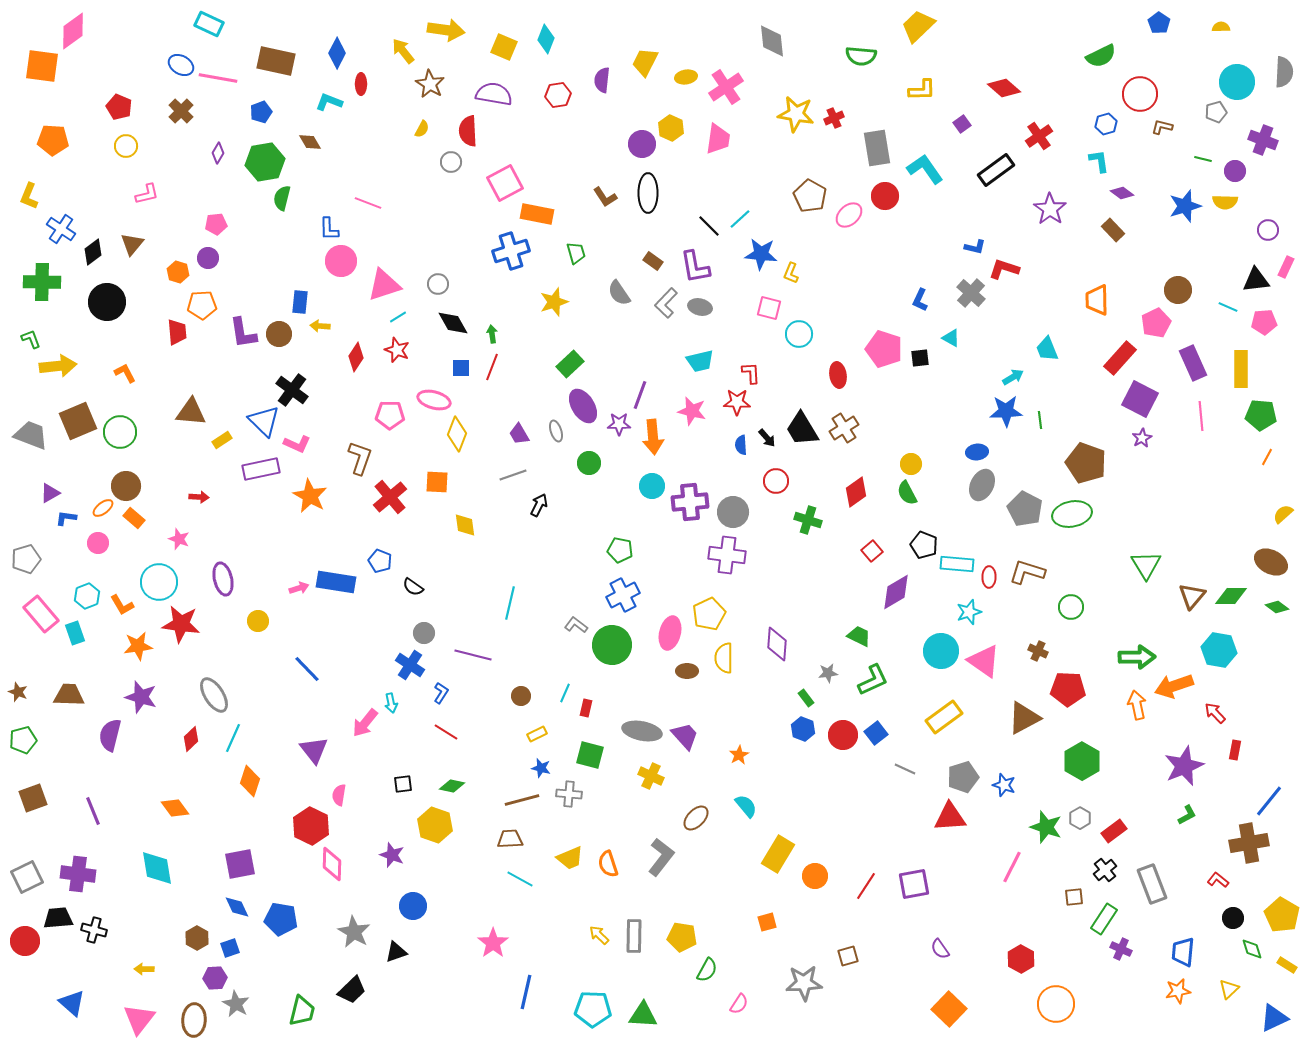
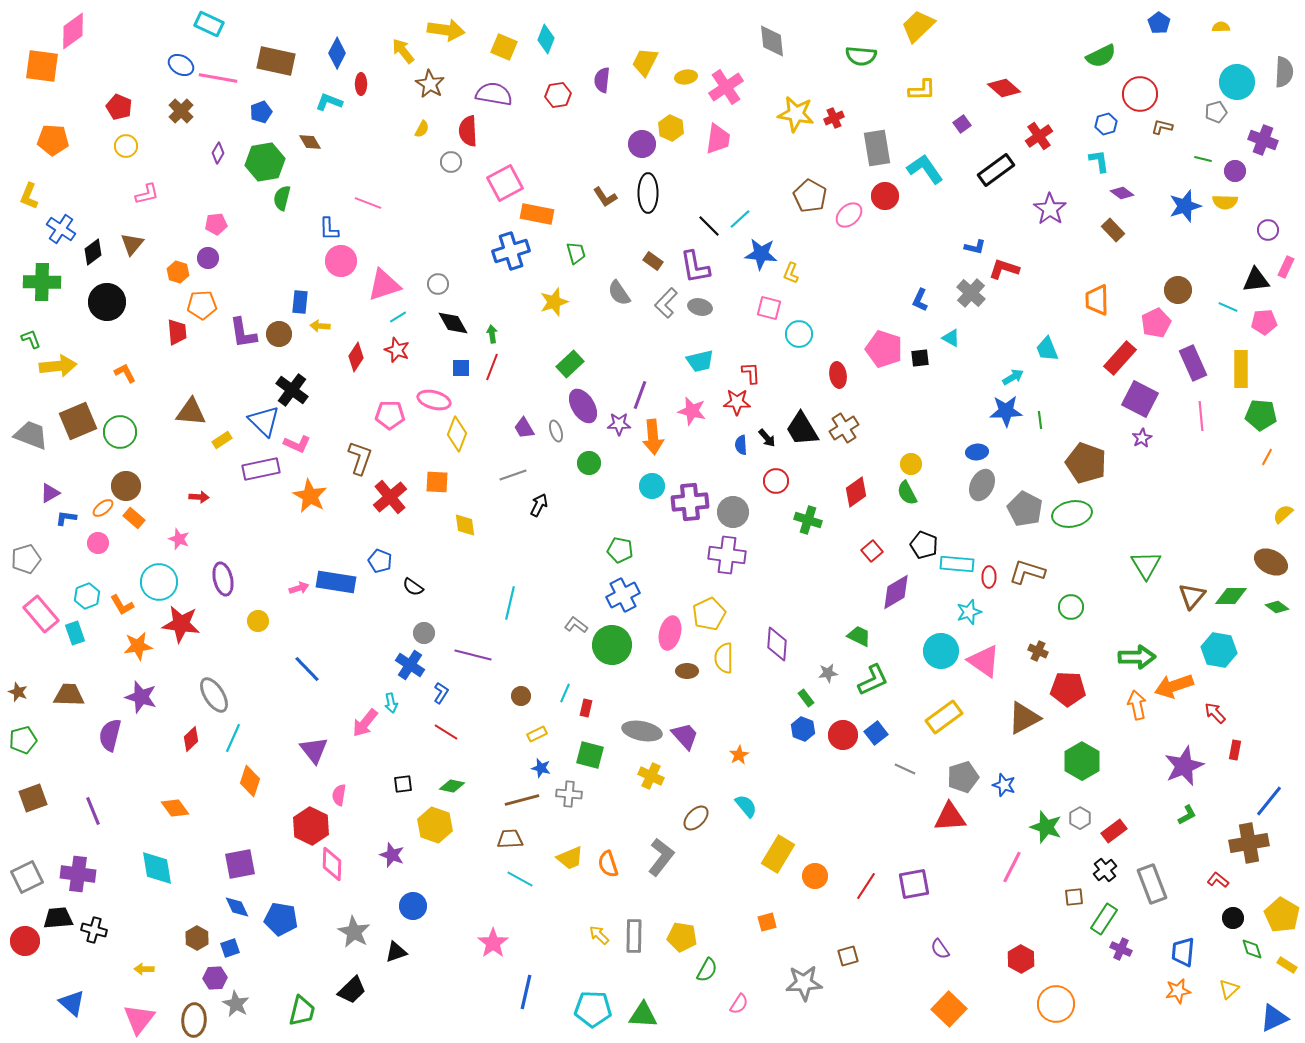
purple trapezoid at (519, 434): moved 5 px right, 6 px up
